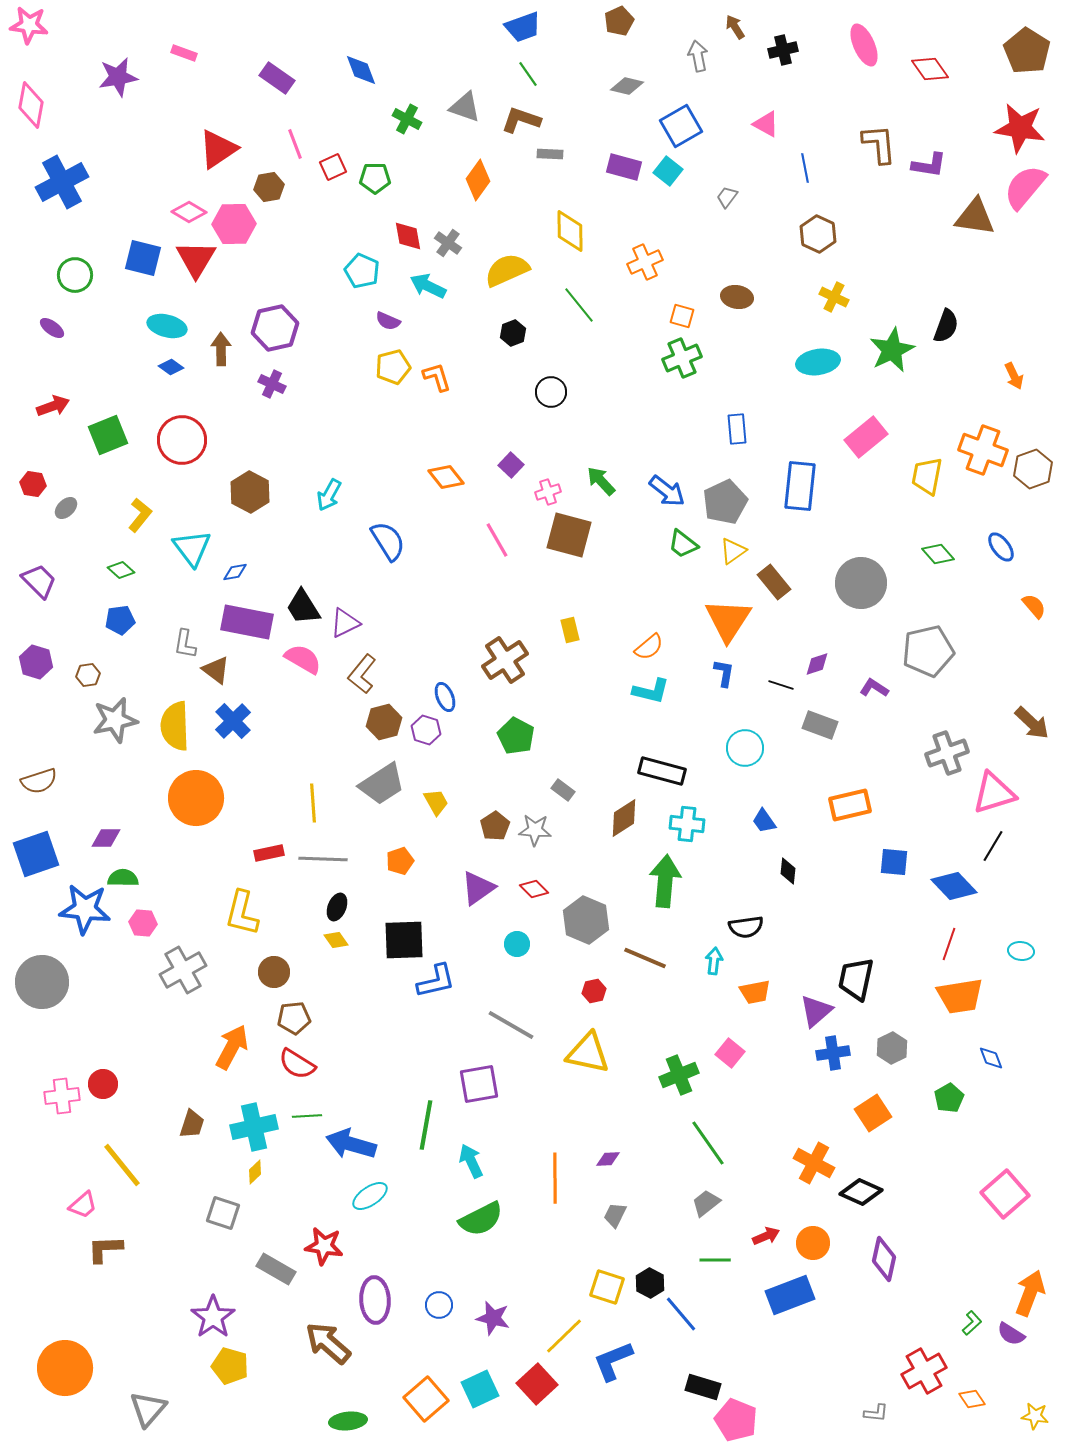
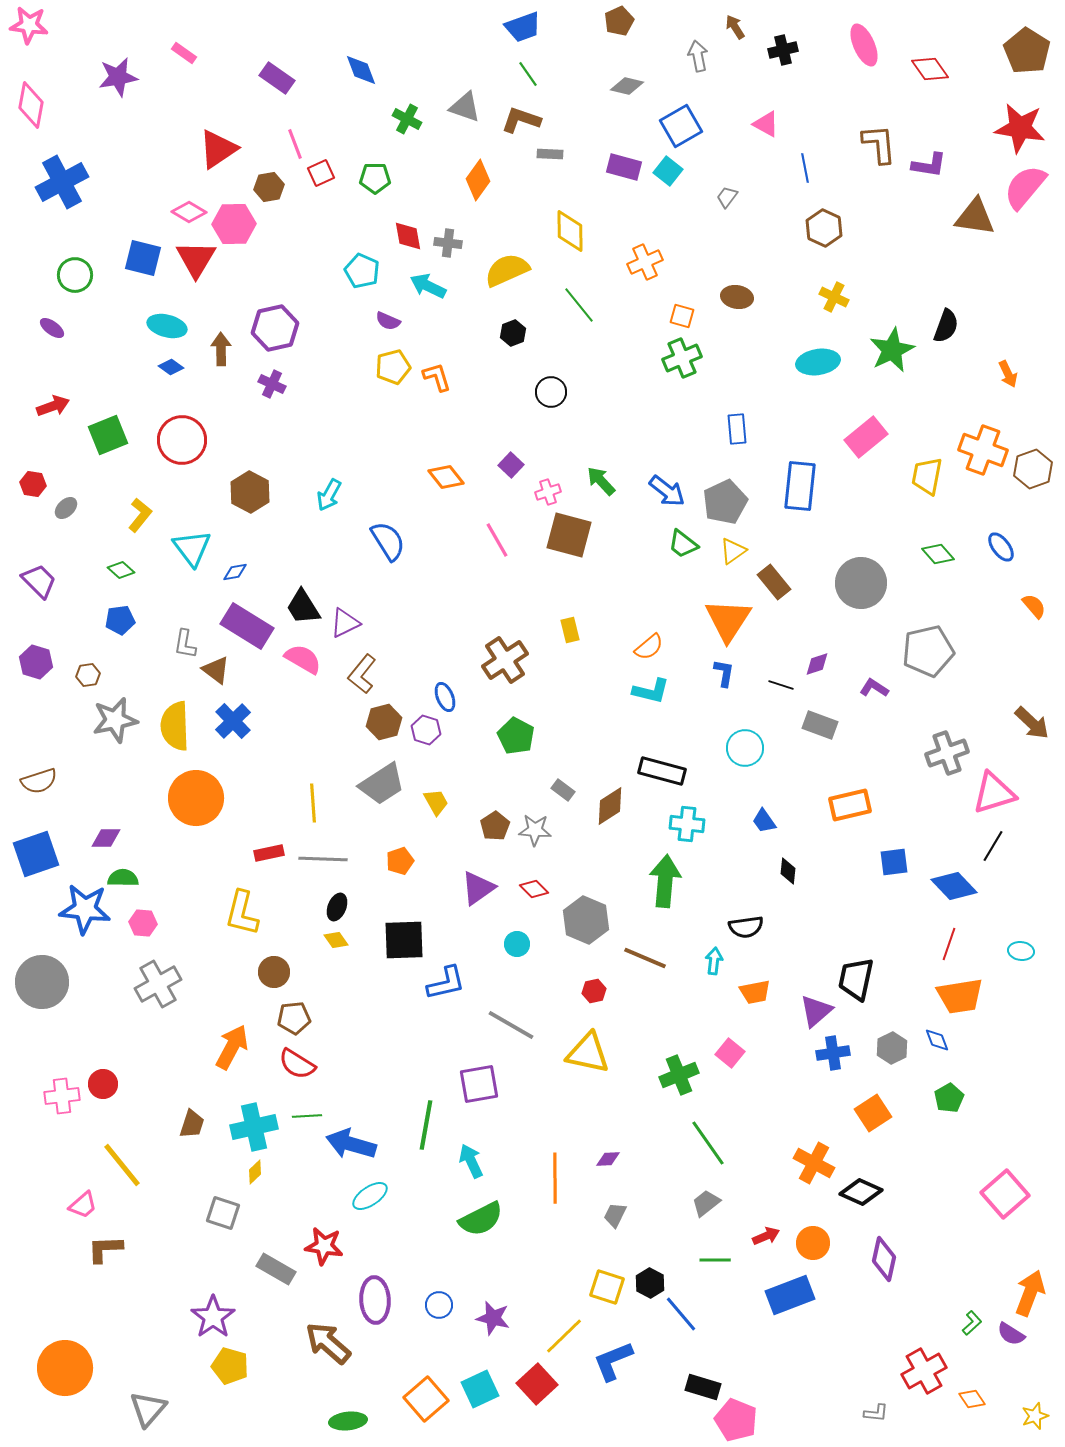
pink rectangle at (184, 53): rotated 15 degrees clockwise
red square at (333, 167): moved 12 px left, 6 px down
brown hexagon at (818, 234): moved 6 px right, 6 px up
gray cross at (448, 243): rotated 28 degrees counterclockwise
orange arrow at (1014, 376): moved 6 px left, 2 px up
purple rectangle at (247, 622): moved 4 px down; rotated 21 degrees clockwise
brown diamond at (624, 818): moved 14 px left, 12 px up
blue square at (894, 862): rotated 12 degrees counterclockwise
gray cross at (183, 970): moved 25 px left, 14 px down
blue L-shape at (436, 981): moved 10 px right, 2 px down
blue diamond at (991, 1058): moved 54 px left, 18 px up
yellow star at (1035, 1416): rotated 28 degrees counterclockwise
